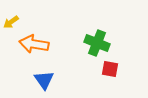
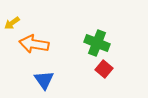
yellow arrow: moved 1 px right, 1 px down
red square: moved 6 px left; rotated 30 degrees clockwise
